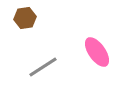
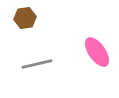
gray line: moved 6 px left, 3 px up; rotated 20 degrees clockwise
